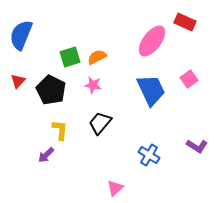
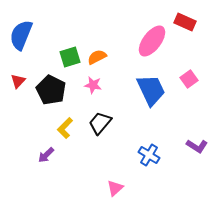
yellow L-shape: moved 5 px right, 2 px up; rotated 140 degrees counterclockwise
